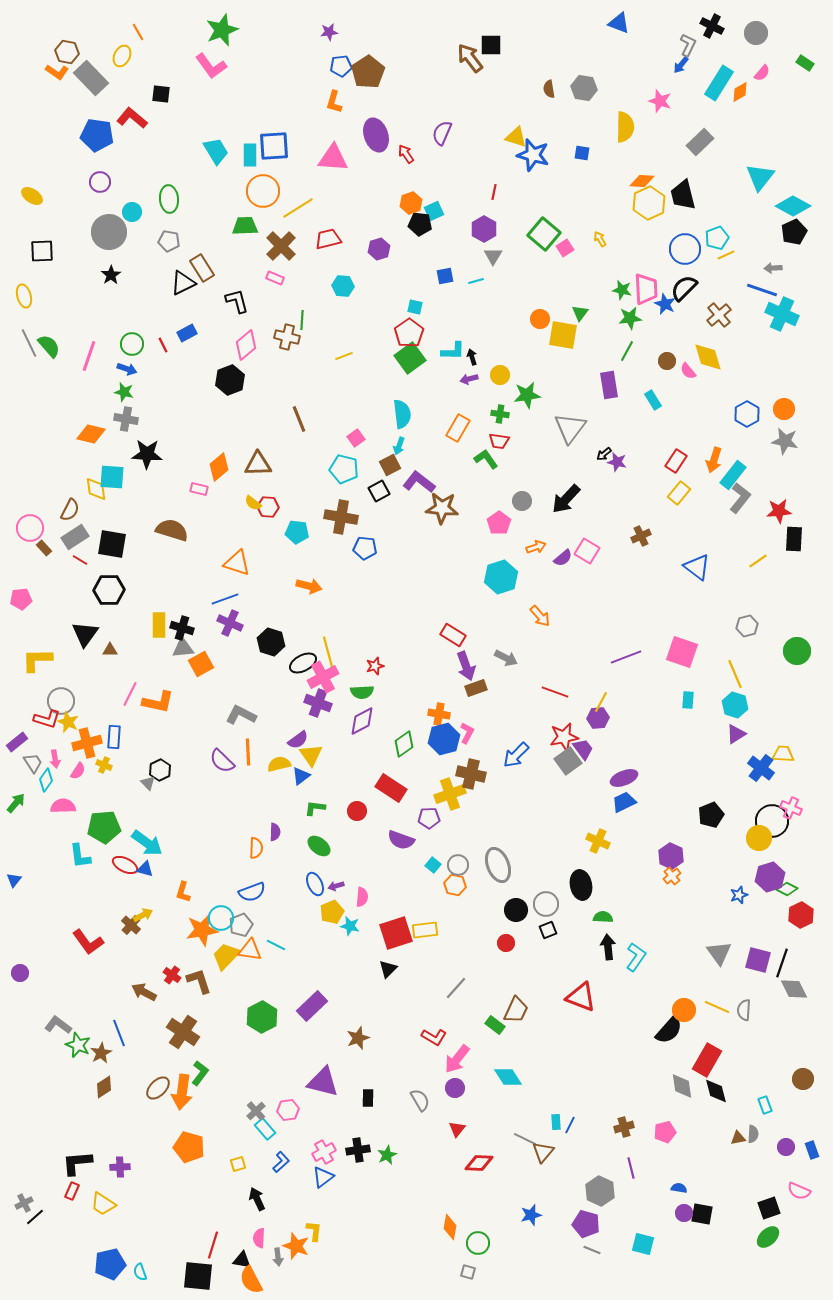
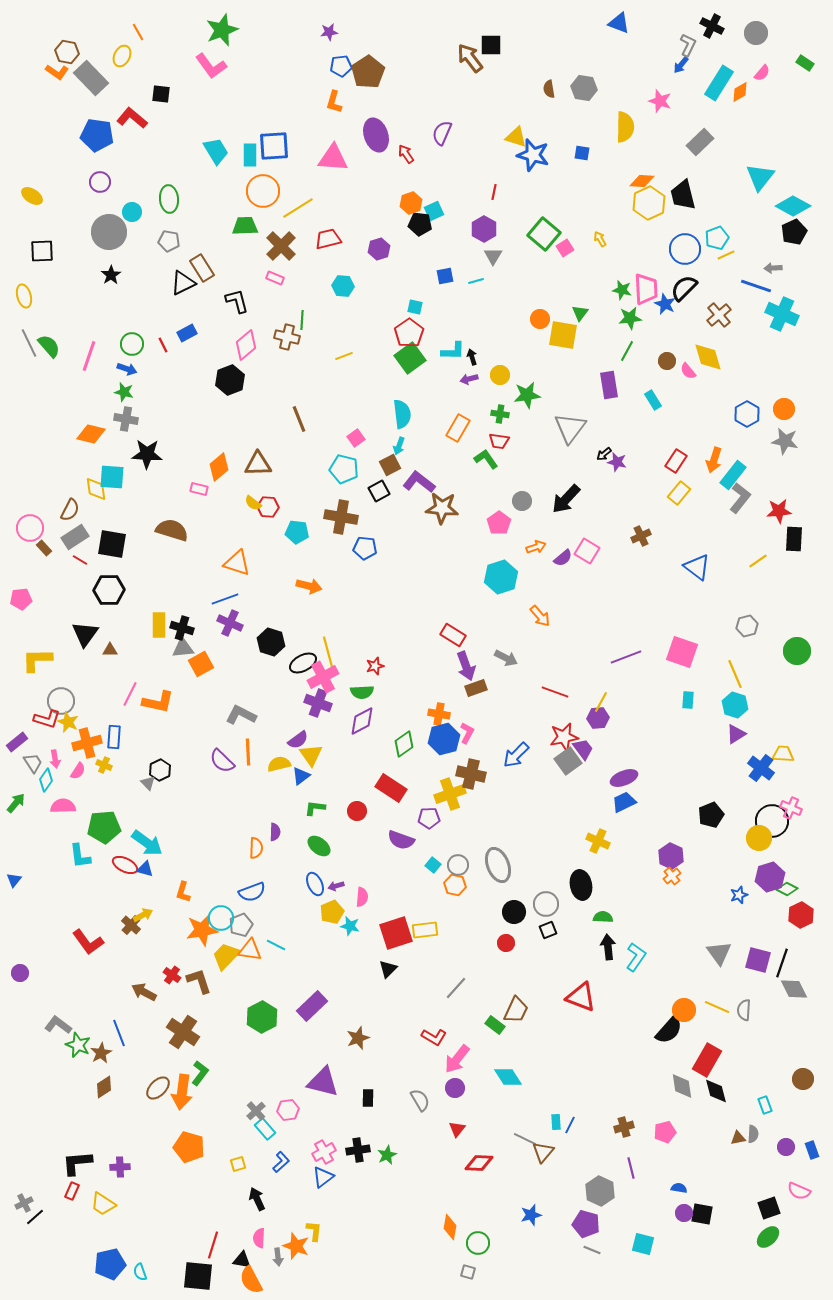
blue line at (762, 290): moved 6 px left, 4 px up
black circle at (516, 910): moved 2 px left, 2 px down
